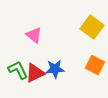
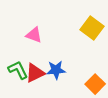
yellow square: moved 1 px down
pink triangle: rotated 18 degrees counterclockwise
orange square: moved 19 px down; rotated 18 degrees clockwise
blue star: moved 1 px right, 1 px down
